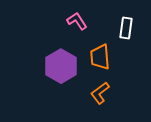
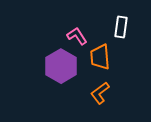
pink L-shape: moved 15 px down
white rectangle: moved 5 px left, 1 px up
